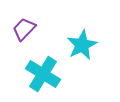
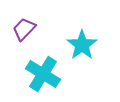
cyan star: rotated 8 degrees counterclockwise
